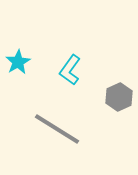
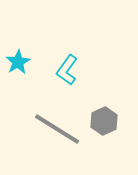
cyan L-shape: moved 3 px left
gray hexagon: moved 15 px left, 24 px down
